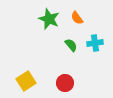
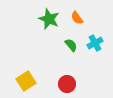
cyan cross: rotated 21 degrees counterclockwise
red circle: moved 2 px right, 1 px down
